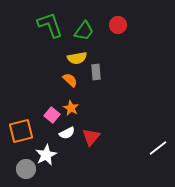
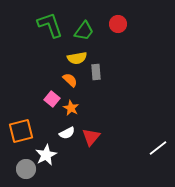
red circle: moved 1 px up
pink square: moved 16 px up
